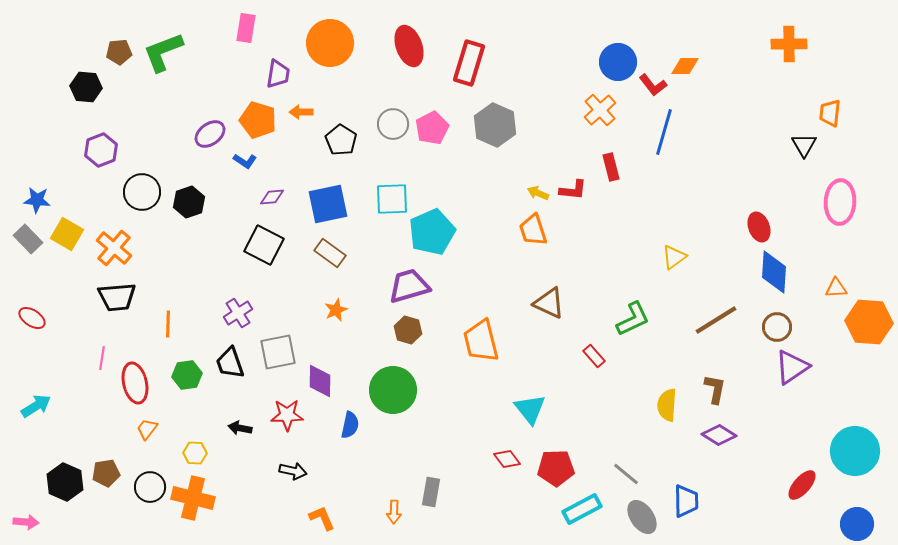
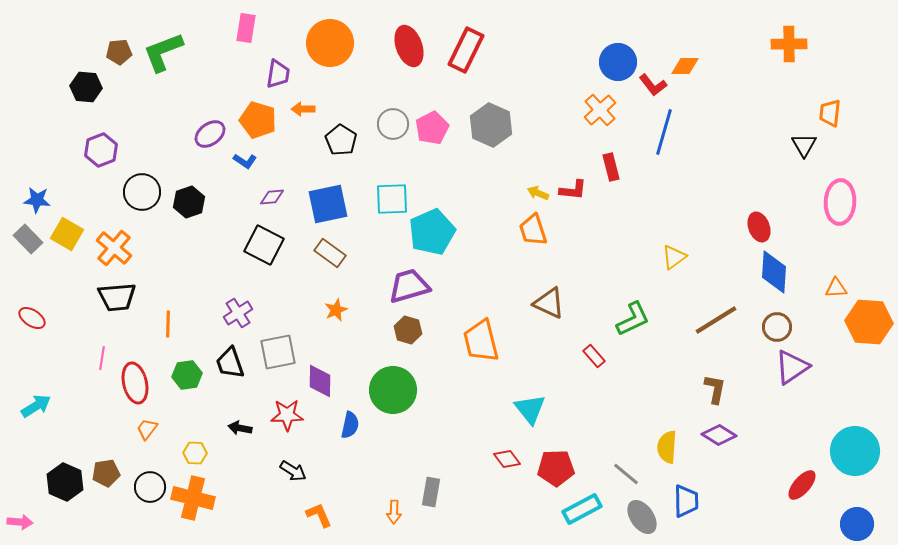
red rectangle at (469, 63): moved 3 px left, 13 px up; rotated 9 degrees clockwise
orange arrow at (301, 112): moved 2 px right, 3 px up
gray hexagon at (495, 125): moved 4 px left
yellow semicircle at (667, 405): moved 42 px down
black arrow at (293, 471): rotated 20 degrees clockwise
orange L-shape at (322, 518): moved 3 px left, 3 px up
pink arrow at (26, 522): moved 6 px left
